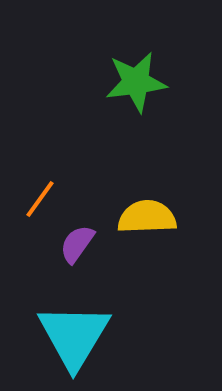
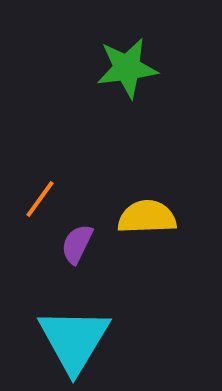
green star: moved 9 px left, 14 px up
purple semicircle: rotated 9 degrees counterclockwise
cyan triangle: moved 4 px down
